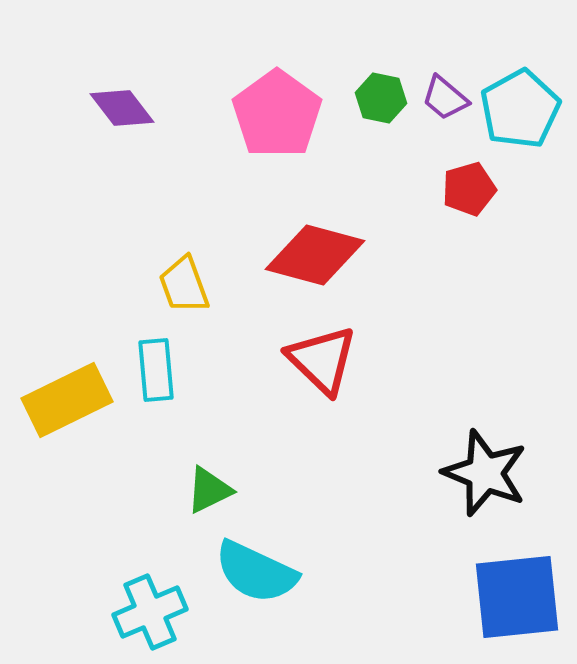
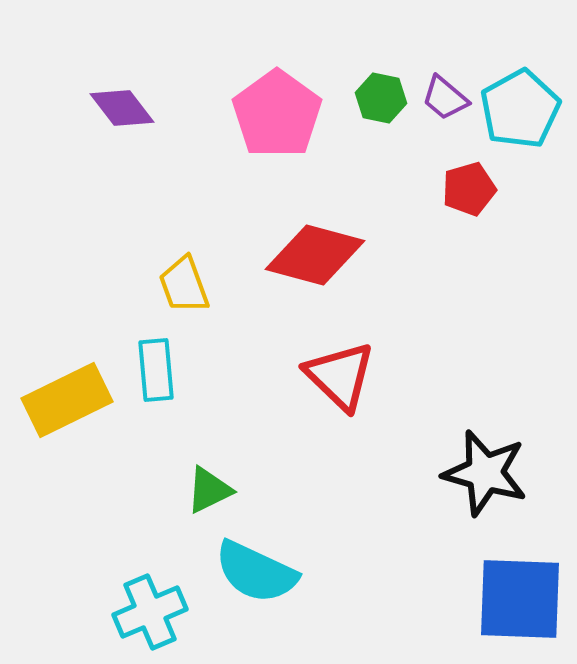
red triangle: moved 18 px right, 16 px down
black star: rotated 6 degrees counterclockwise
blue square: moved 3 px right, 2 px down; rotated 8 degrees clockwise
